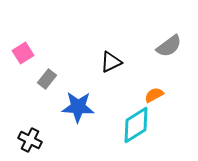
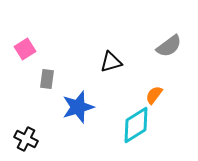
pink square: moved 2 px right, 4 px up
black triangle: rotated 10 degrees clockwise
gray rectangle: rotated 30 degrees counterclockwise
orange semicircle: rotated 24 degrees counterclockwise
blue star: rotated 20 degrees counterclockwise
black cross: moved 4 px left, 1 px up
